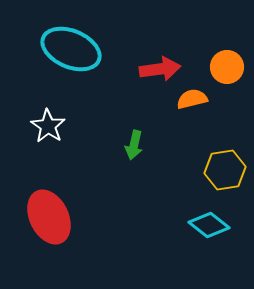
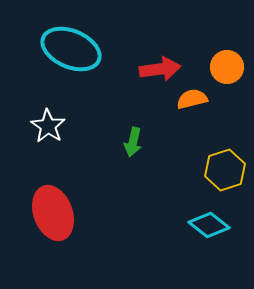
green arrow: moved 1 px left, 3 px up
yellow hexagon: rotated 9 degrees counterclockwise
red ellipse: moved 4 px right, 4 px up; rotated 6 degrees clockwise
